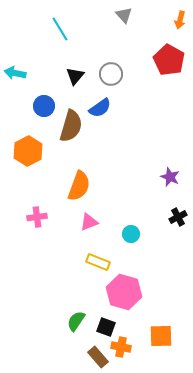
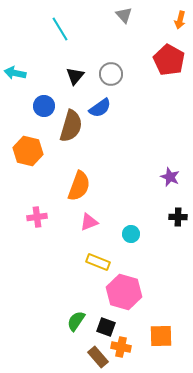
orange hexagon: rotated 20 degrees counterclockwise
black cross: rotated 30 degrees clockwise
